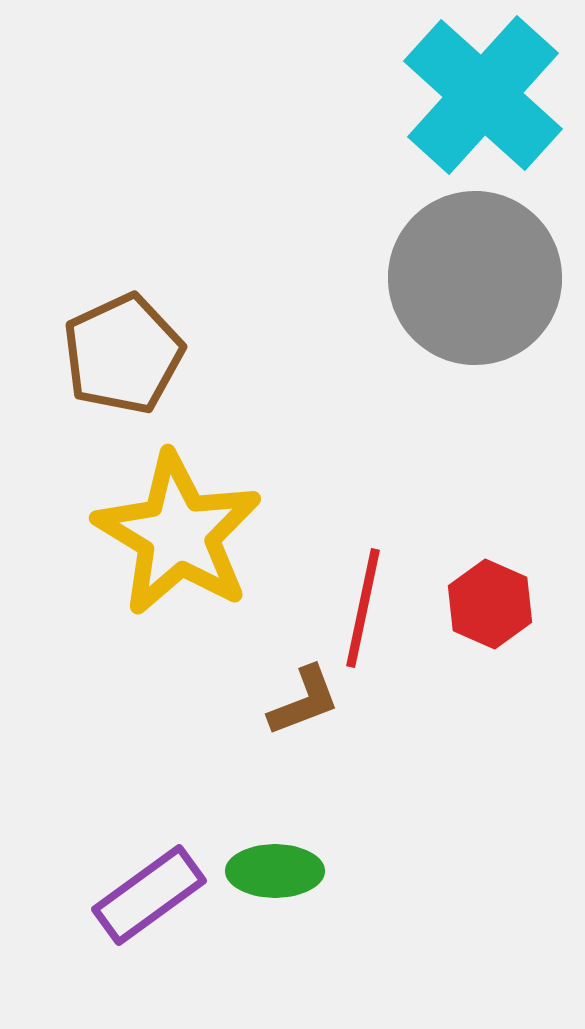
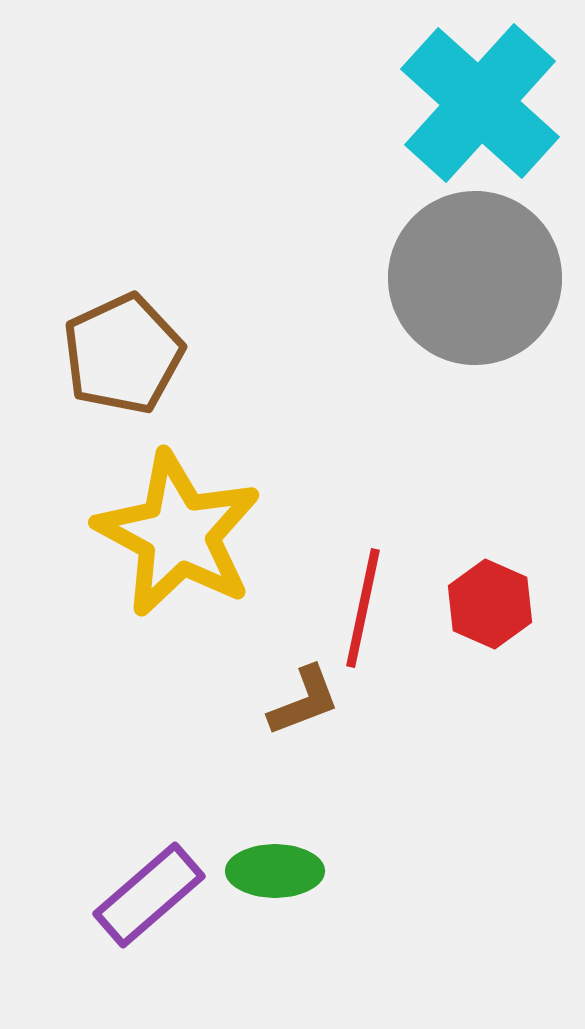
cyan cross: moved 3 px left, 8 px down
yellow star: rotated 3 degrees counterclockwise
purple rectangle: rotated 5 degrees counterclockwise
